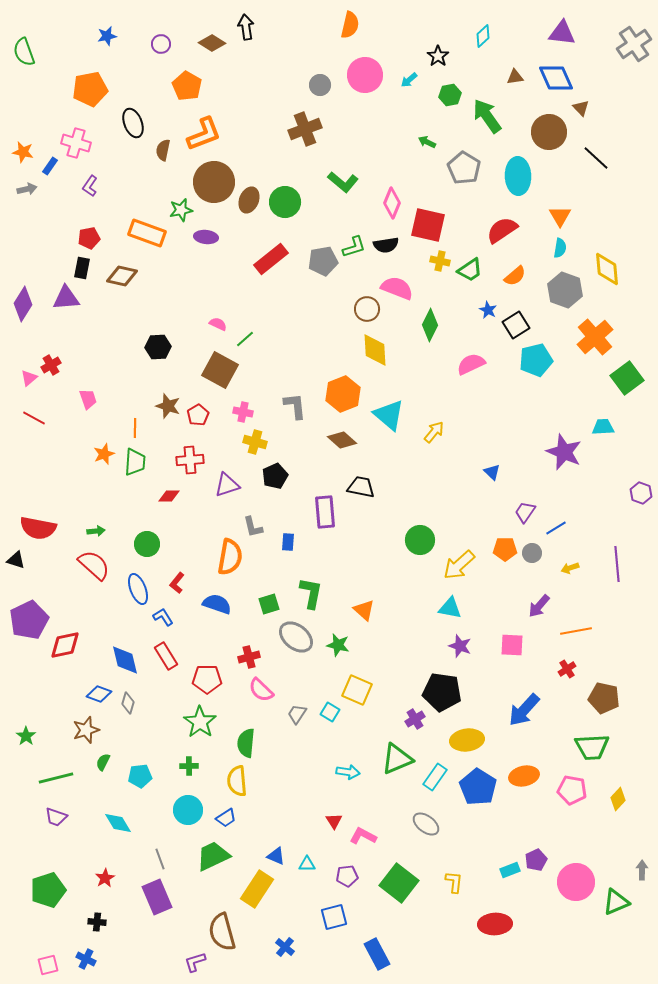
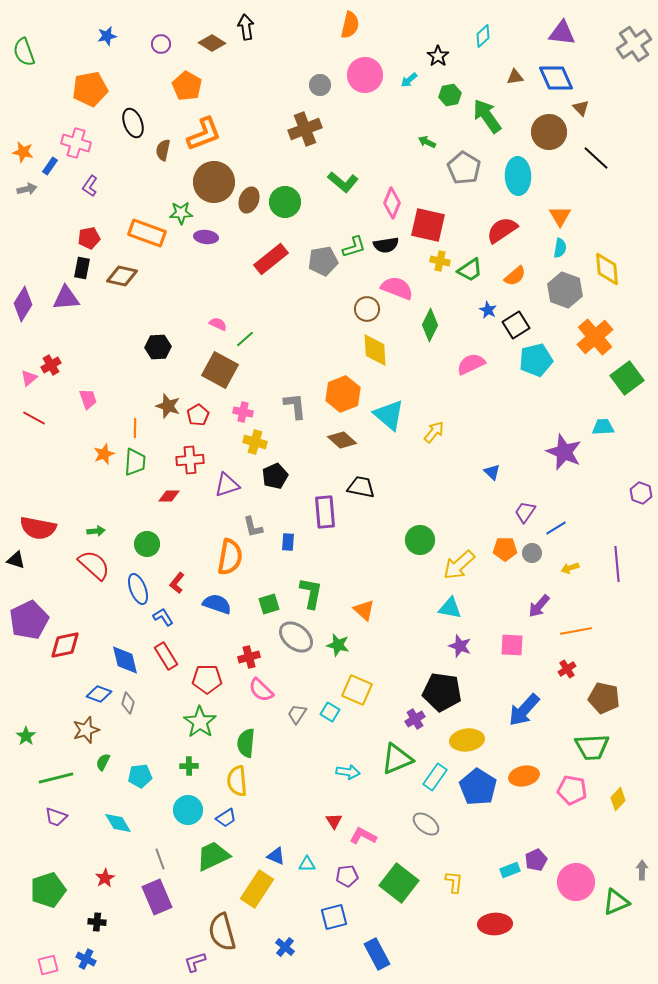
green star at (181, 210): moved 3 px down; rotated 10 degrees clockwise
